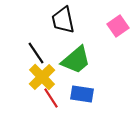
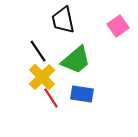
black line: moved 2 px right, 2 px up
